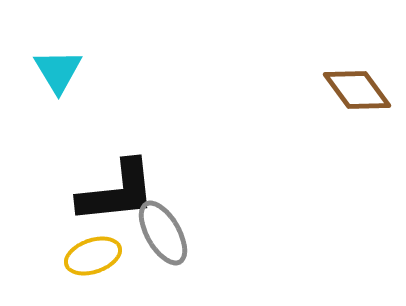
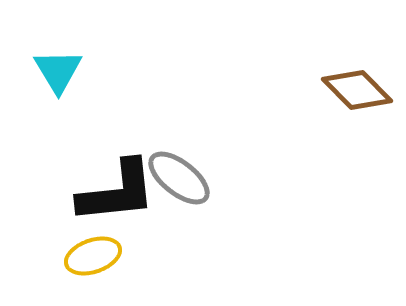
brown diamond: rotated 8 degrees counterclockwise
gray ellipse: moved 16 px right, 55 px up; rotated 22 degrees counterclockwise
